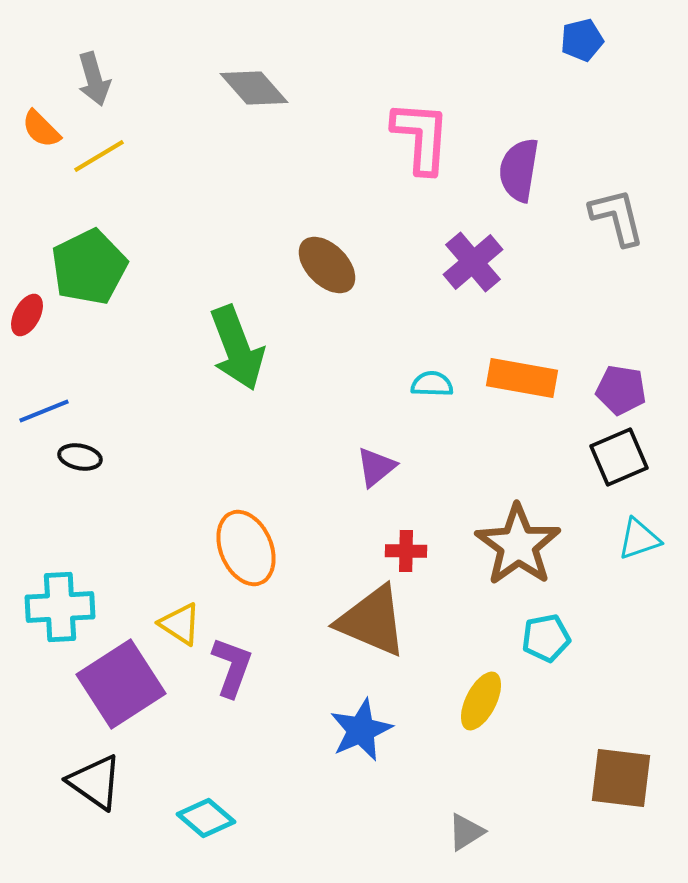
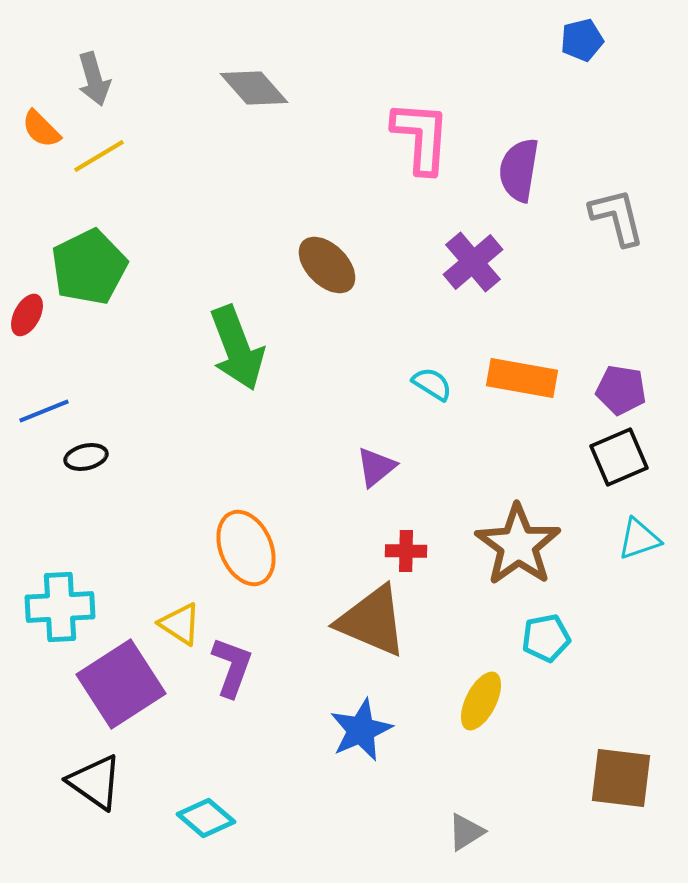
cyan semicircle: rotated 30 degrees clockwise
black ellipse: moved 6 px right; rotated 24 degrees counterclockwise
